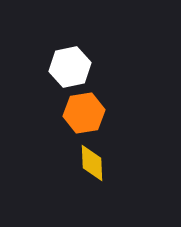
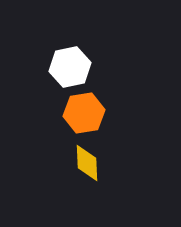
yellow diamond: moved 5 px left
